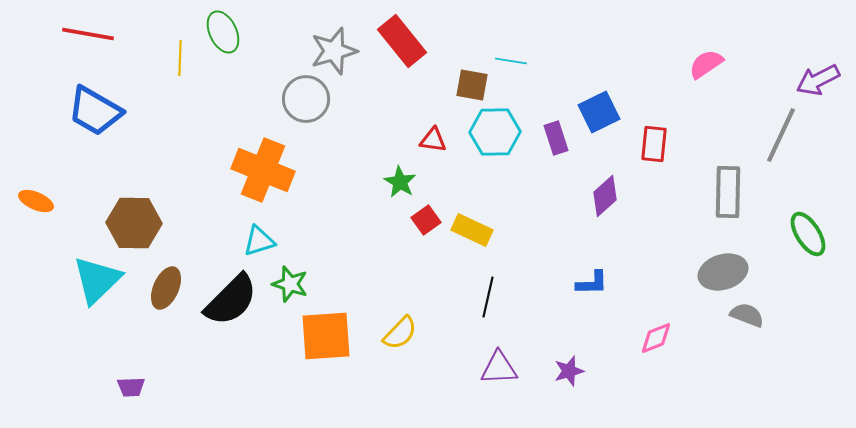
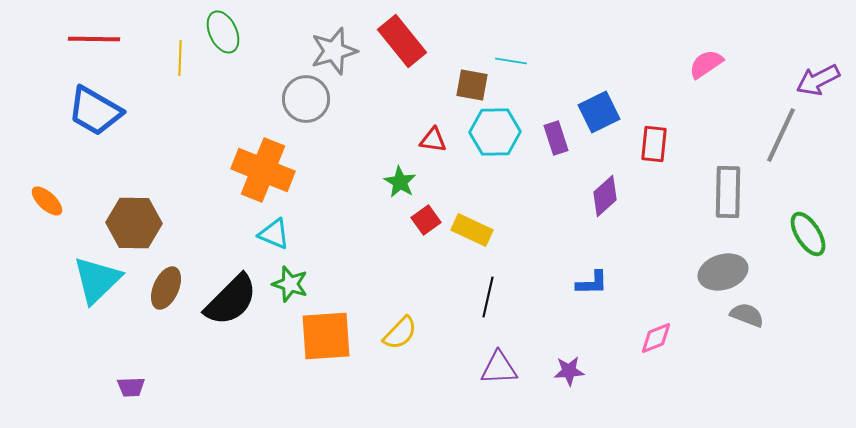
red line at (88, 34): moved 6 px right, 5 px down; rotated 9 degrees counterclockwise
orange ellipse at (36, 201): moved 11 px right; rotated 20 degrees clockwise
cyan triangle at (259, 241): moved 15 px right, 7 px up; rotated 40 degrees clockwise
purple star at (569, 371): rotated 12 degrees clockwise
